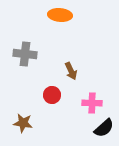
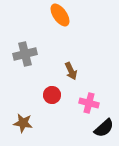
orange ellipse: rotated 50 degrees clockwise
gray cross: rotated 20 degrees counterclockwise
pink cross: moved 3 px left; rotated 12 degrees clockwise
